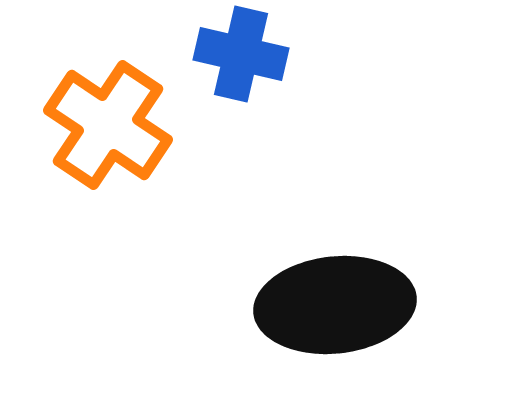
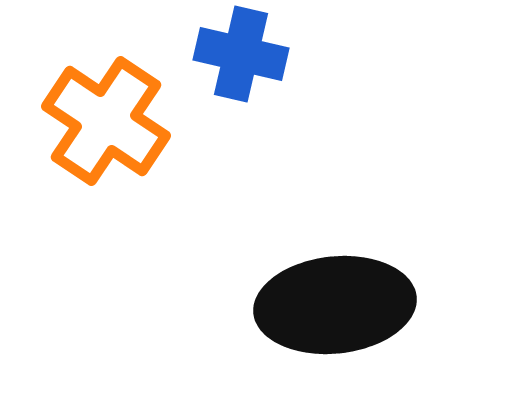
orange cross: moved 2 px left, 4 px up
